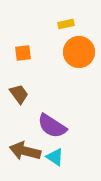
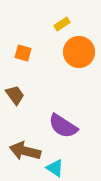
yellow rectangle: moved 4 px left; rotated 21 degrees counterclockwise
orange square: rotated 24 degrees clockwise
brown trapezoid: moved 4 px left, 1 px down
purple semicircle: moved 11 px right
cyan triangle: moved 11 px down
